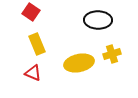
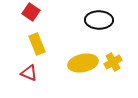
black ellipse: moved 1 px right
yellow cross: moved 1 px right, 8 px down; rotated 12 degrees counterclockwise
yellow ellipse: moved 4 px right
red triangle: moved 4 px left
